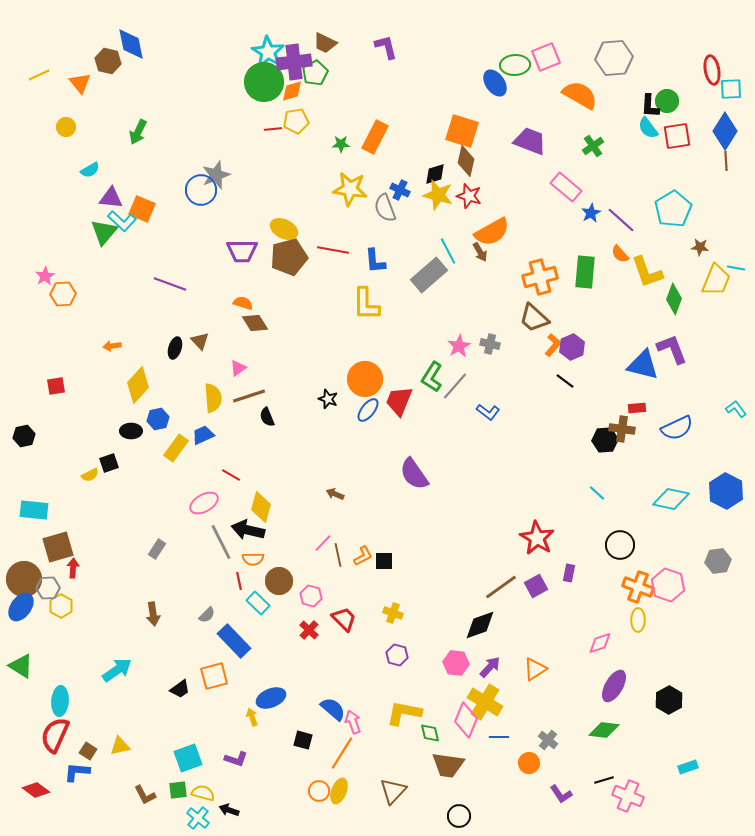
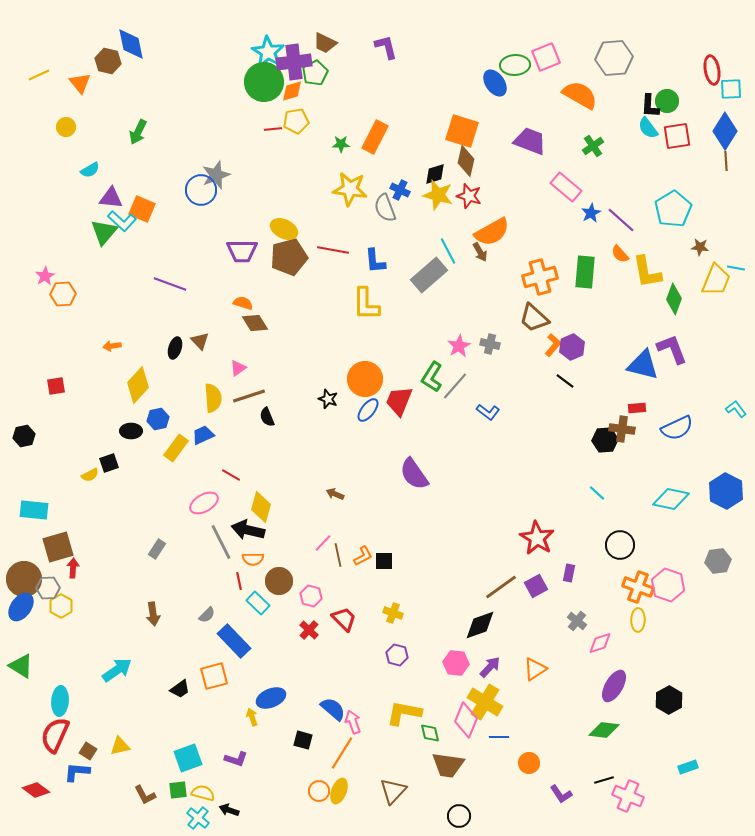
yellow L-shape at (647, 272): rotated 9 degrees clockwise
gray cross at (548, 740): moved 29 px right, 119 px up
